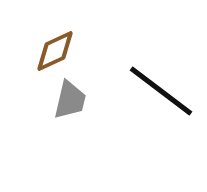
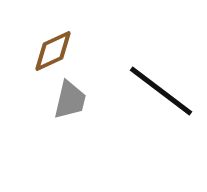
brown diamond: moved 2 px left
